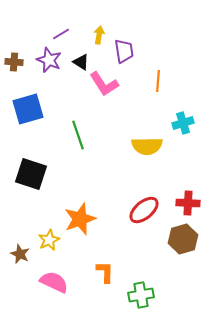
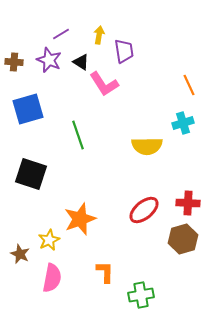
orange line: moved 31 px right, 4 px down; rotated 30 degrees counterclockwise
pink semicircle: moved 2 px left, 4 px up; rotated 76 degrees clockwise
